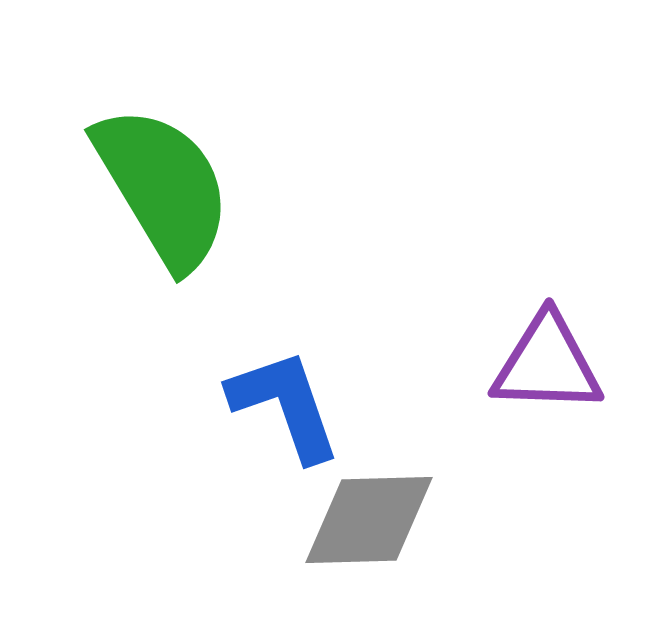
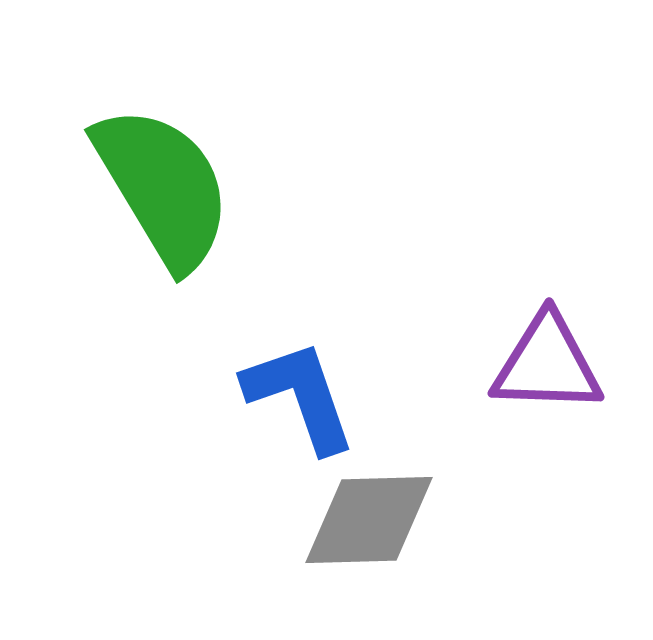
blue L-shape: moved 15 px right, 9 px up
